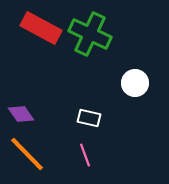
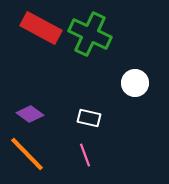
purple diamond: moved 9 px right; rotated 20 degrees counterclockwise
